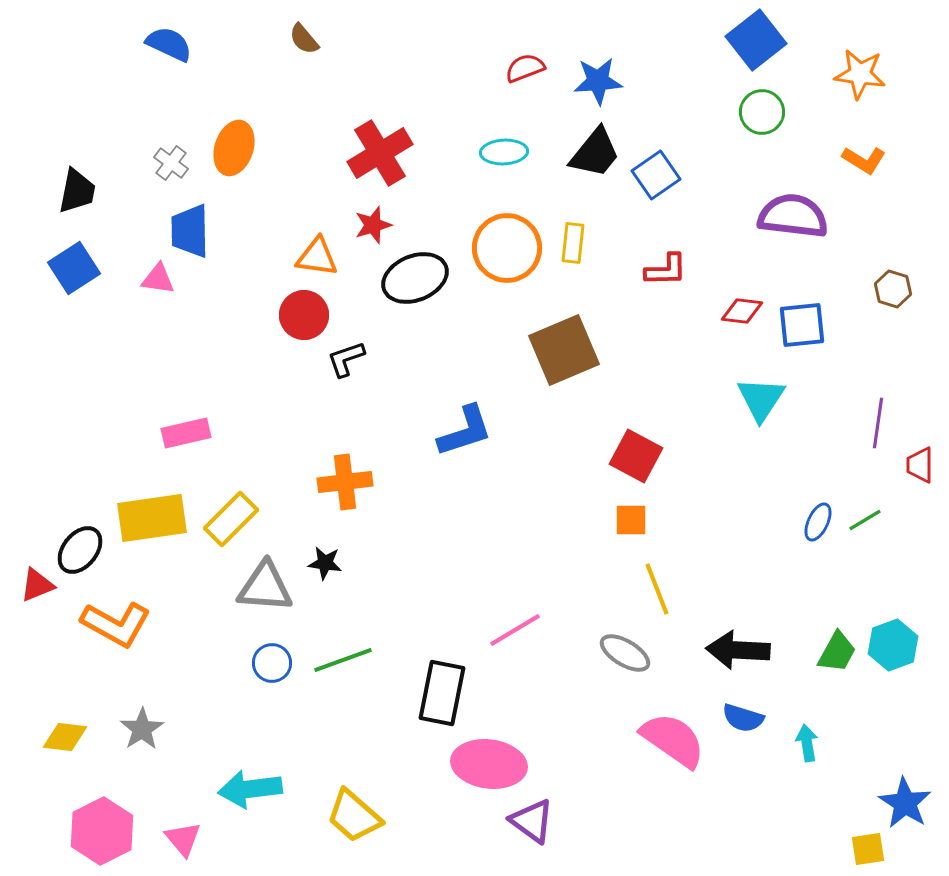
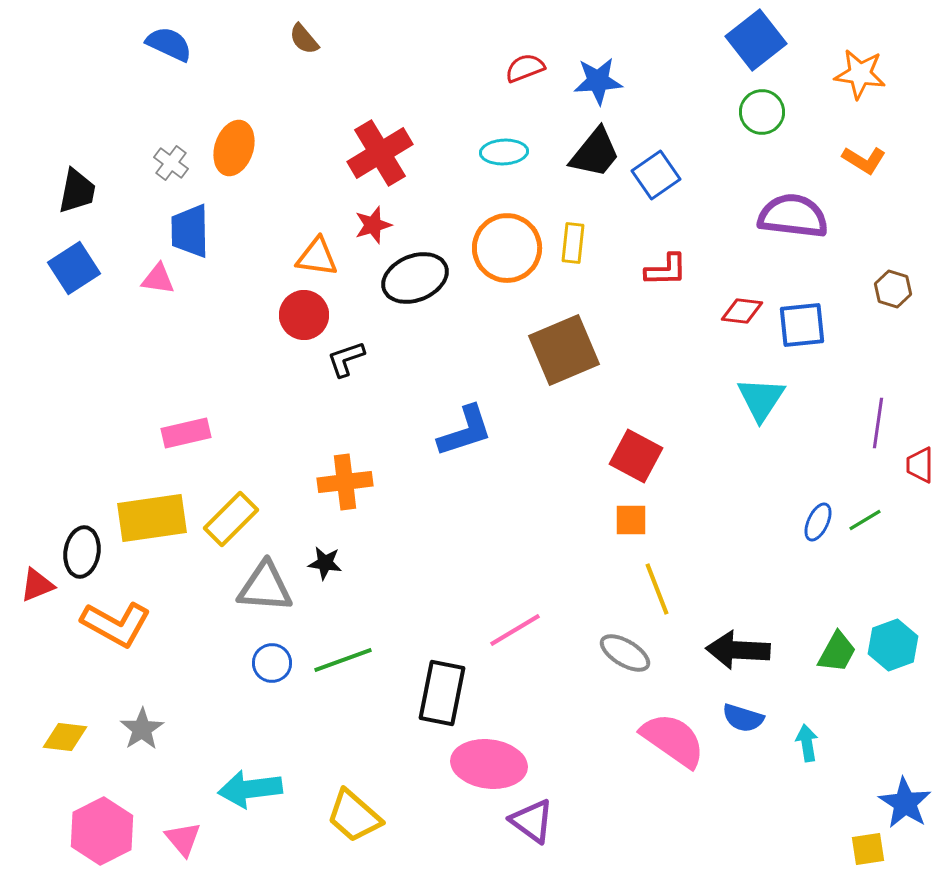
black ellipse at (80, 550): moved 2 px right, 2 px down; rotated 30 degrees counterclockwise
